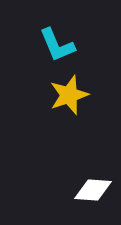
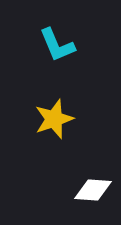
yellow star: moved 15 px left, 24 px down
